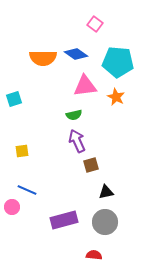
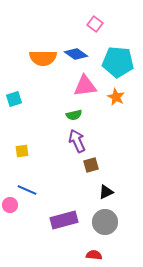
black triangle: rotated 14 degrees counterclockwise
pink circle: moved 2 px left, 2 px up
